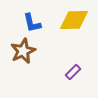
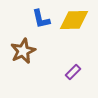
blue L-shape: moved 9 px right, 4 px up
